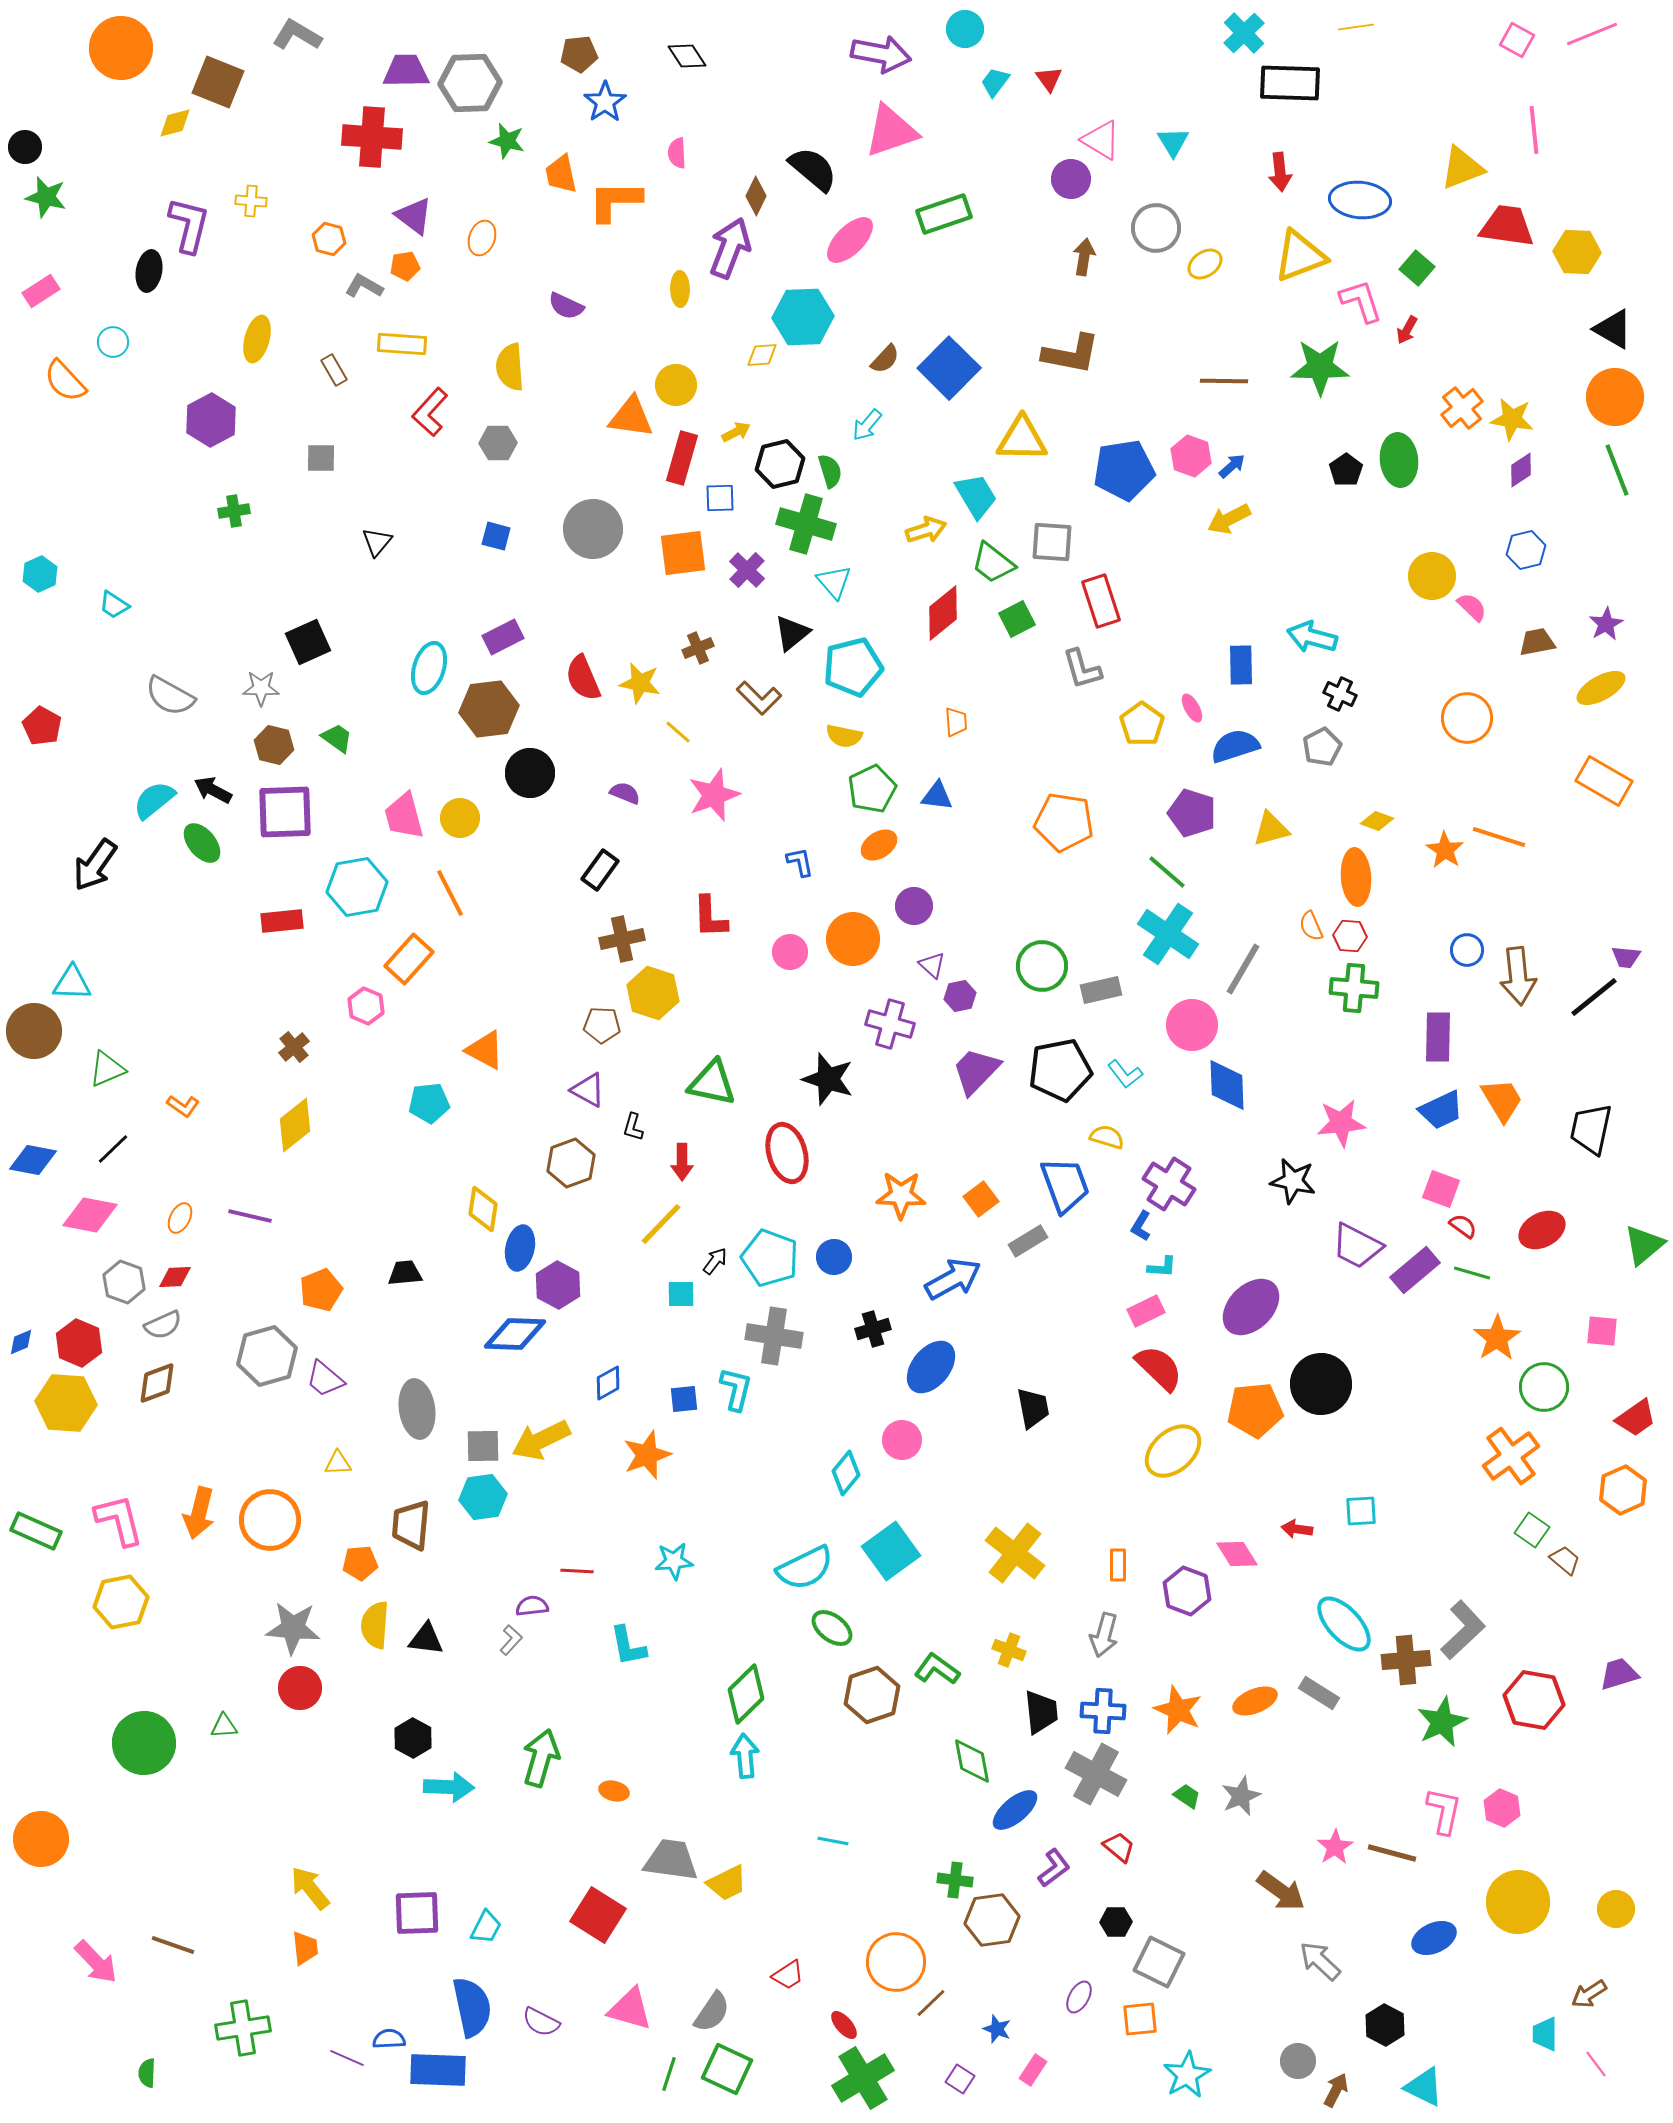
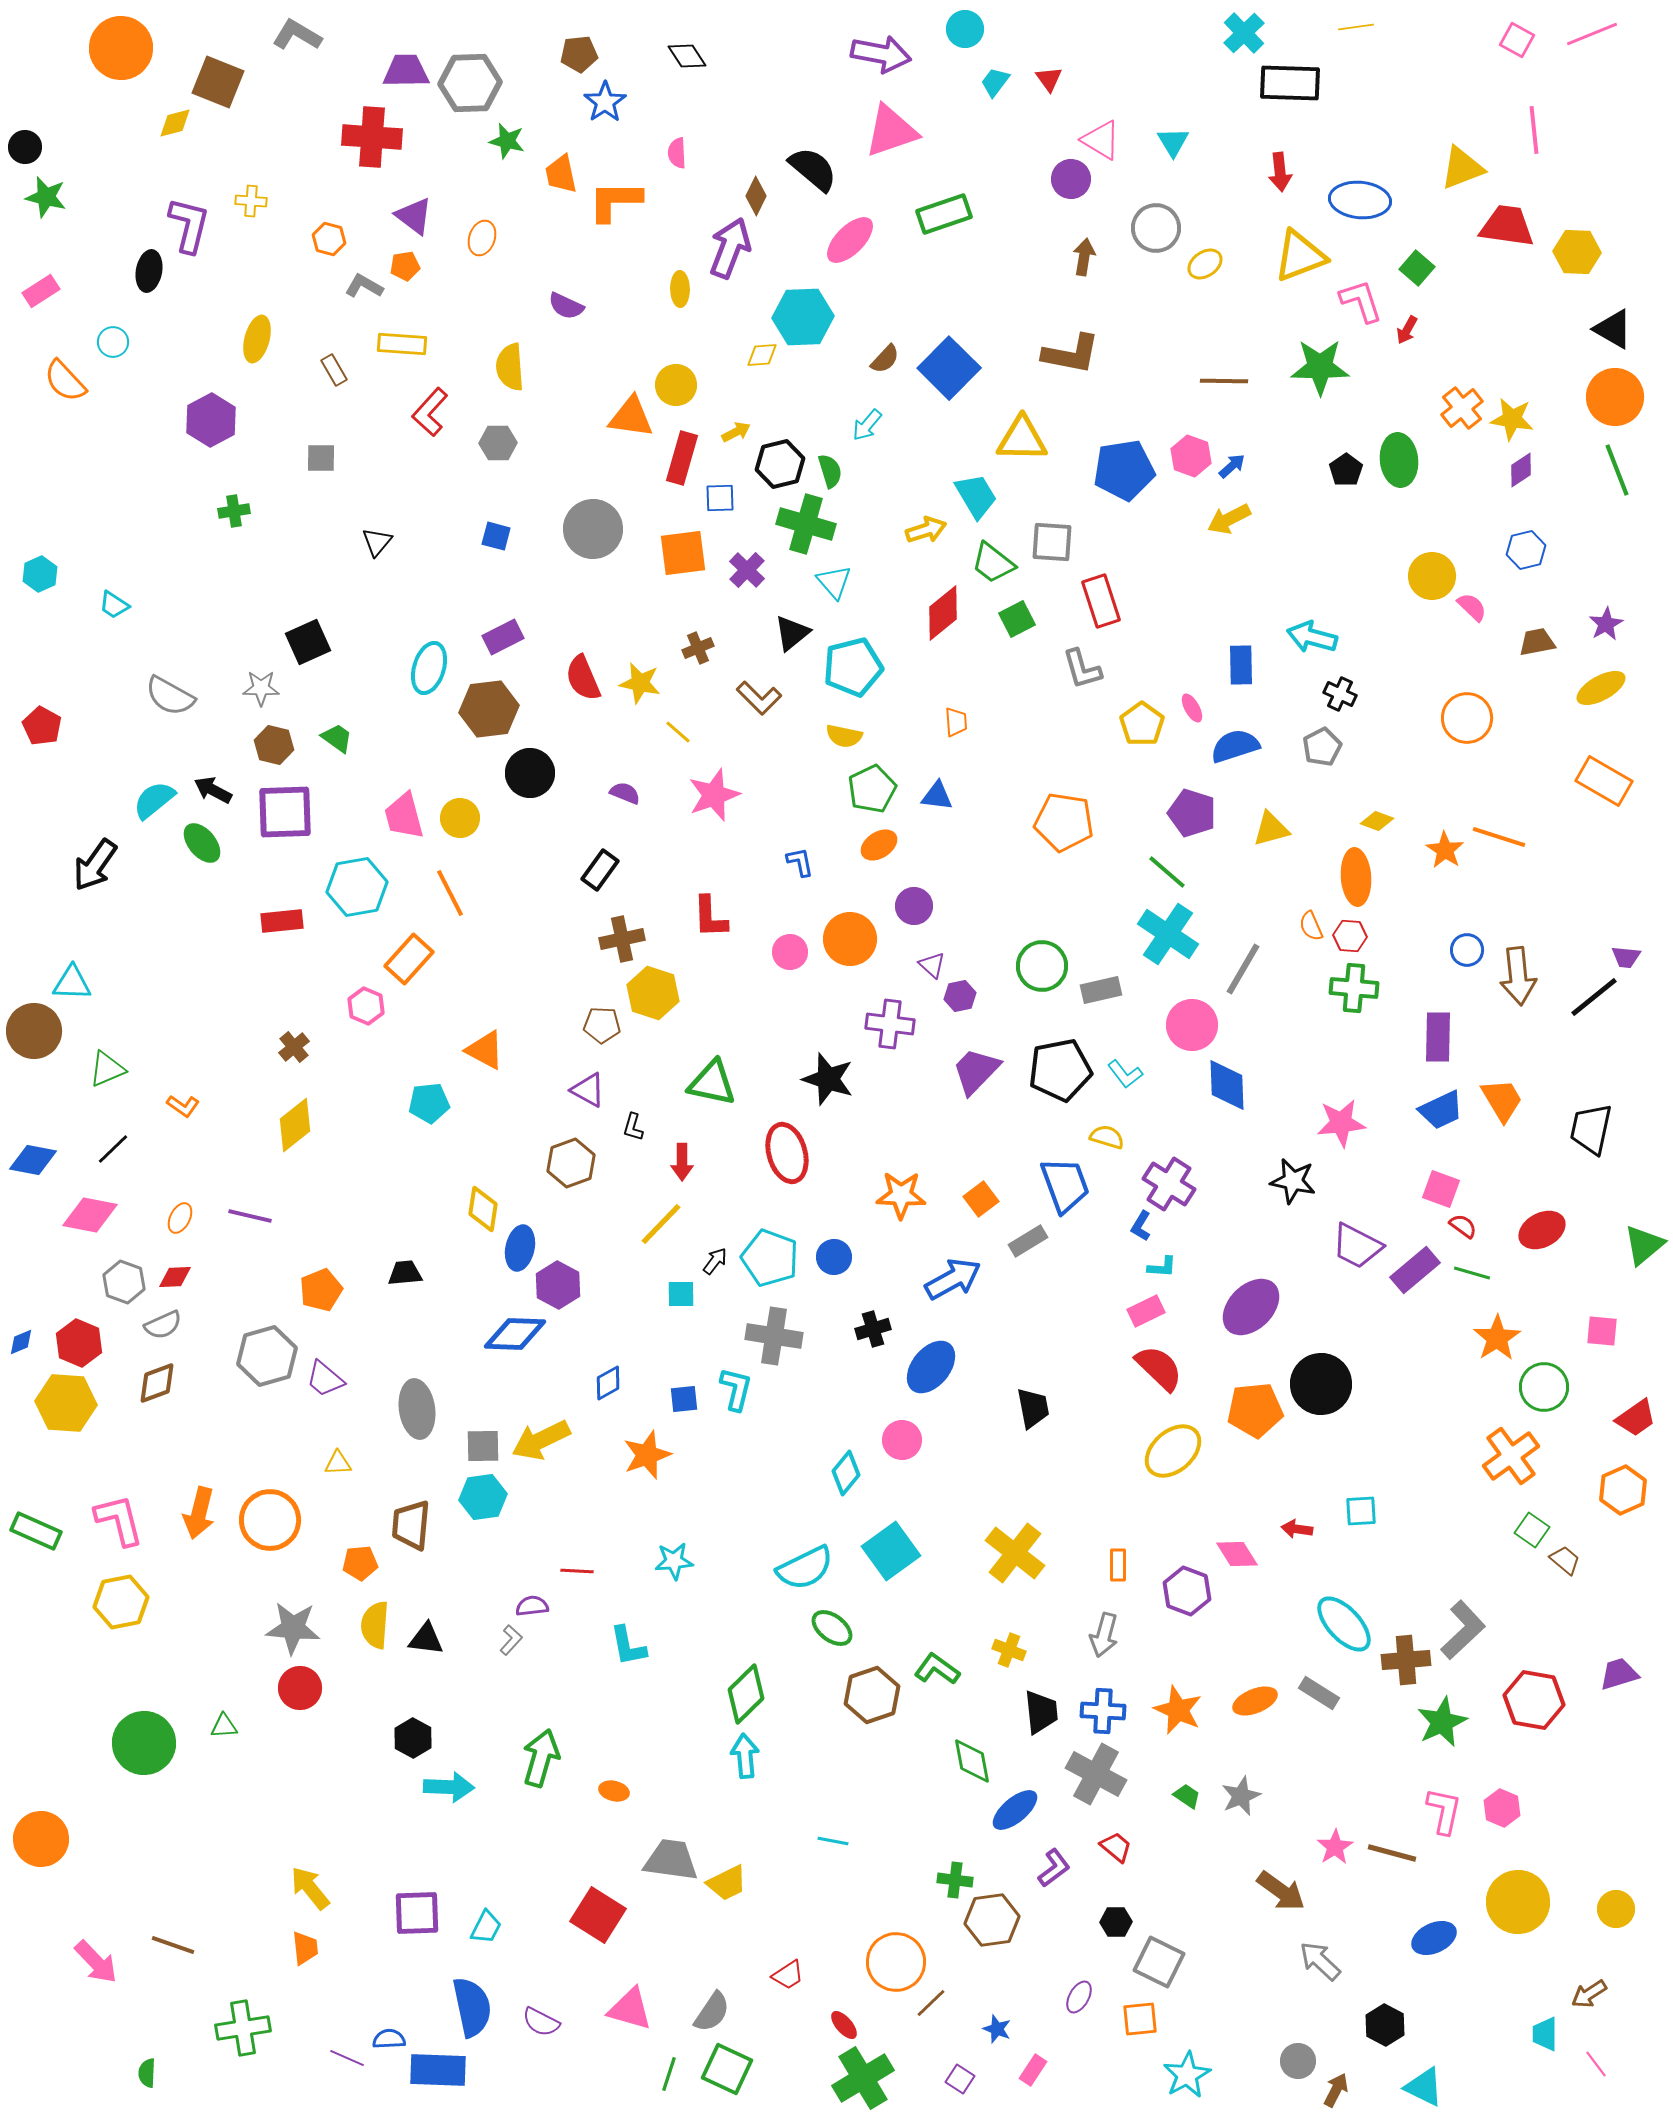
orange circle at (853, 939): moved 3 px left
purple cross at (890, 1024): rotated 9 degrees counterclockwise
red trapezoid at (1119, 1847): moved 3 px left
